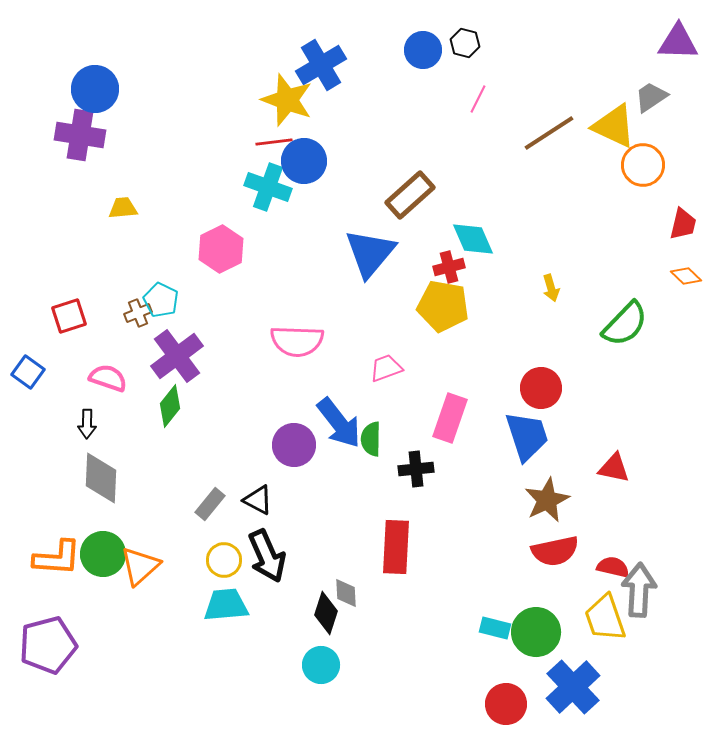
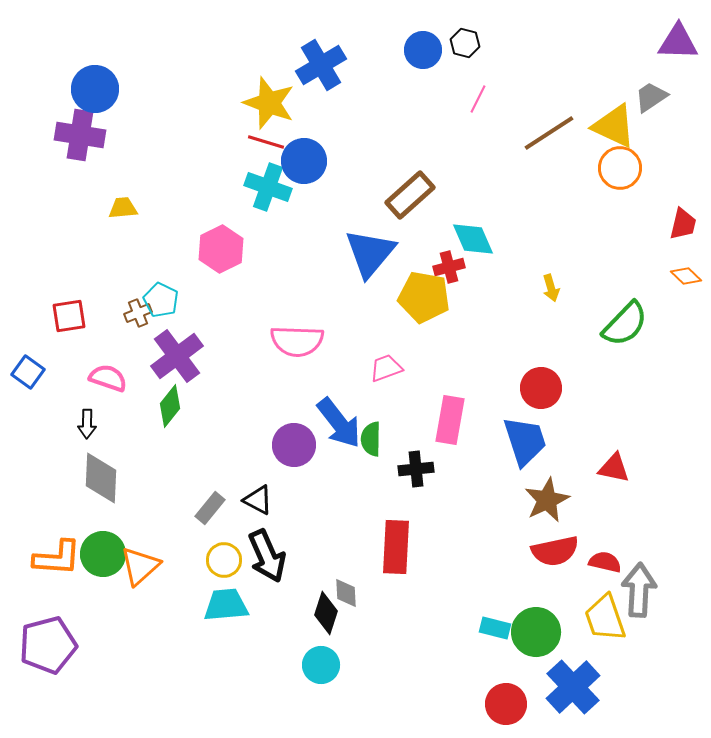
yellow star at (287, 100): moved 18 px left, 3 px down
red line at (274, 142): moved 8 px left; rotated 24 degrees clockwise
orange circle at (643, 165): moved 23 px left, 3 px down
yellow pentagon at (443, 306): moved 19 px left, 9 px up
red square at (69, 316): rotated 9 degrees clockwise
pink rectangle at (450, 418): moved 2 px down; rotated 9 degrees counterclockwise
blue trapezoid at (527, 436): moved 2 px left, 5 px down
gray rectangle at (210, 504): moved 4 px down
red semicircle at (613, 567): moved 8 px left, 5 px up
